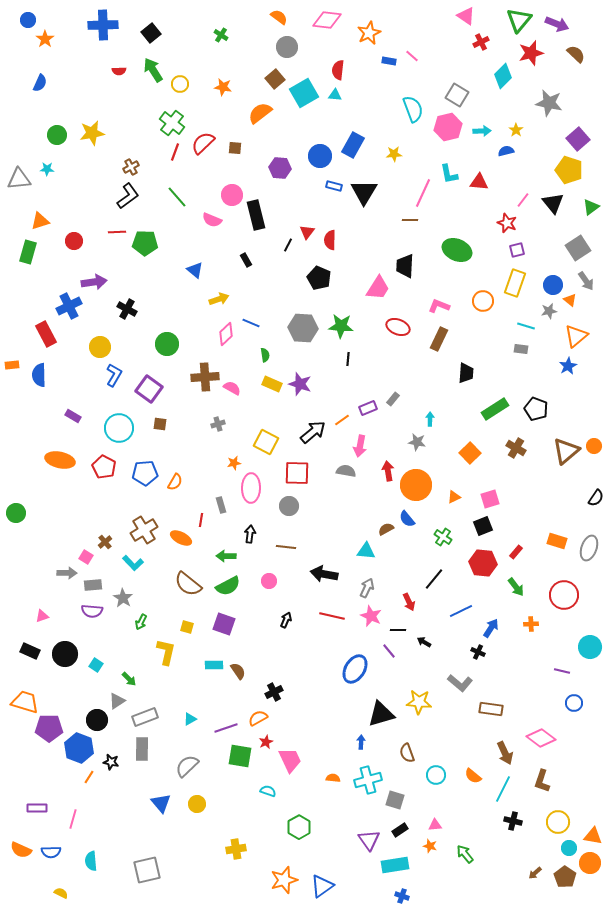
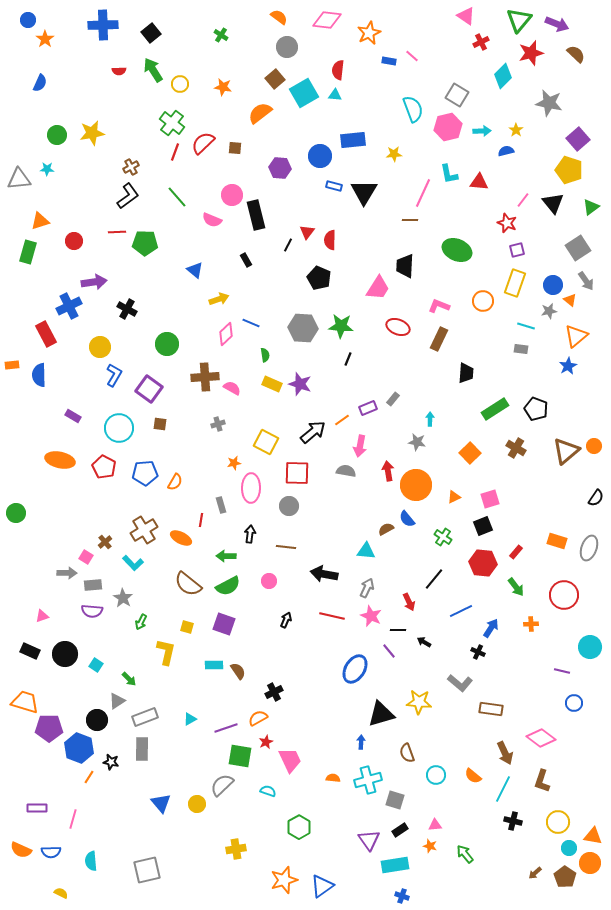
blue rectangle at (353, 145): moved 5 px up; rotated 55 degrees clockwise
black line at (348, 359): rotated 16 degrees clockwise
gray semicircle at (187, 766): moved 35 px right, 19 px down
